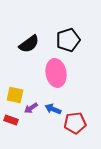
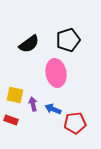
purple arrow: moved 2 px right, 4 px up; rotated 112 degrees clockwise
